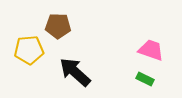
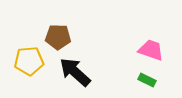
brown pentagon: moved 11 px down
yellow pentagon: moved 11 px down
green rectangle: moved 2 px right, 1 px down
